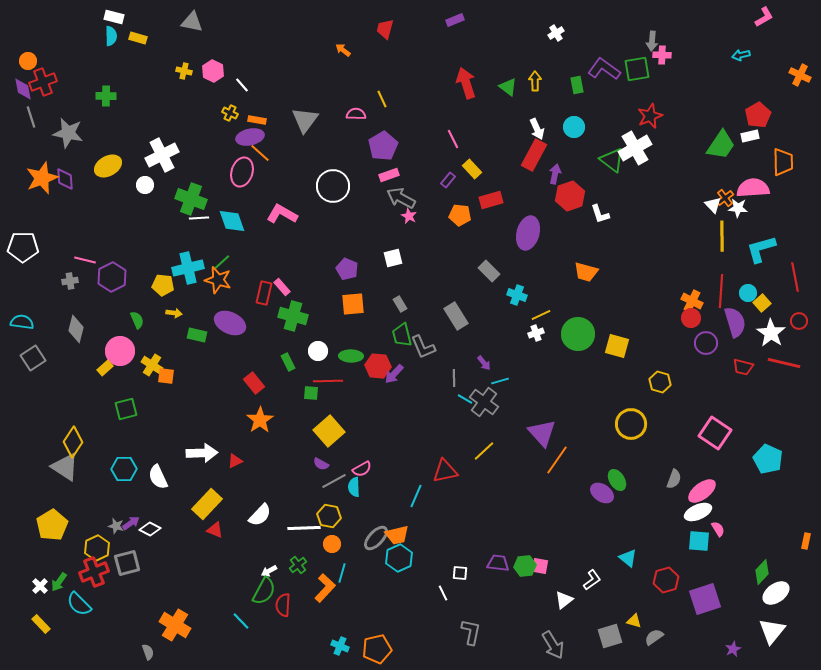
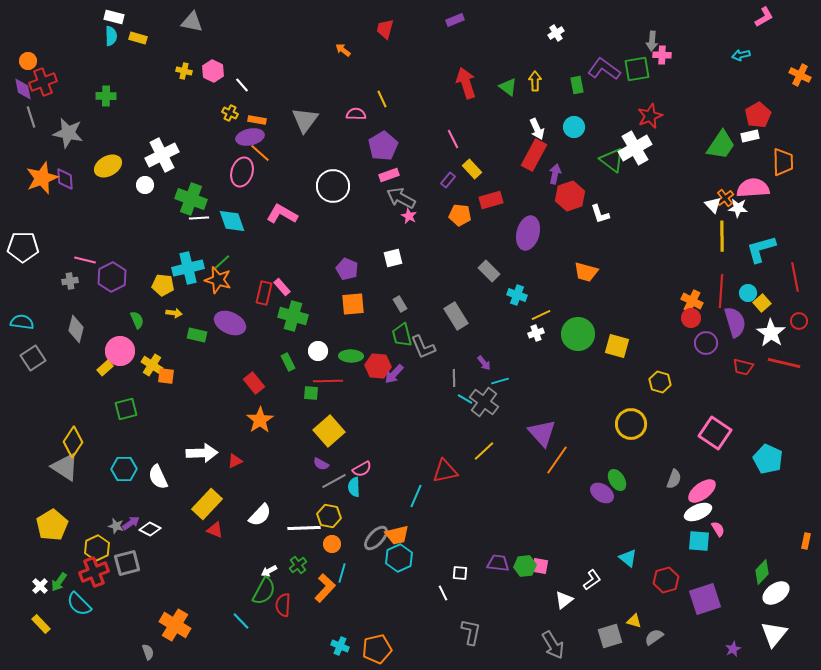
white triangle at (772, 631): moved 2 px right, 3 px down
